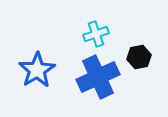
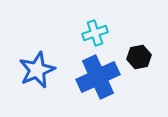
cyan cross: moved 1 px left, 1 px up
blue star: rotated 9 degrees clockwise
